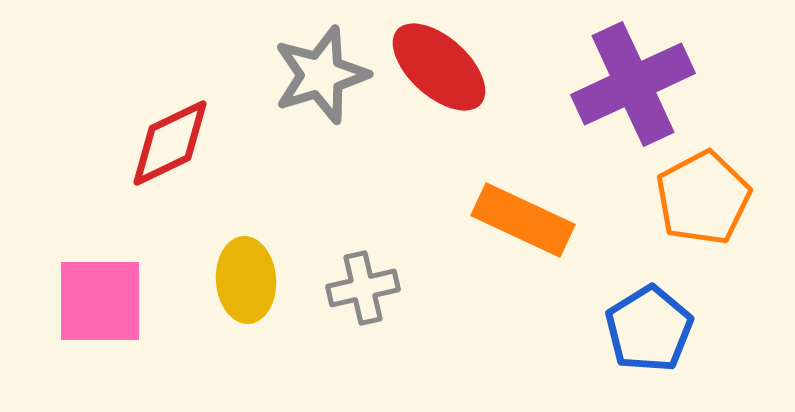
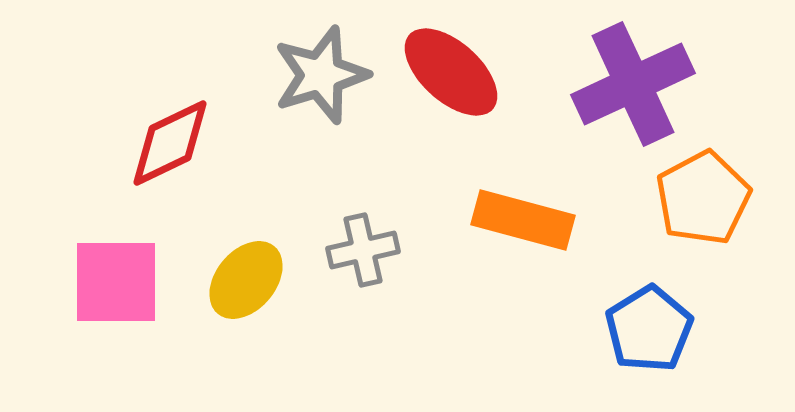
red ellipse: moved 12 px right, 5 px down
orange rectangle: rotated 10 degrees counterclockwise
yellow ellipse: rotated 44 degrees clockwise
gray cross: moved 38 px up
pink square: moved 16 px right, 19 px up
